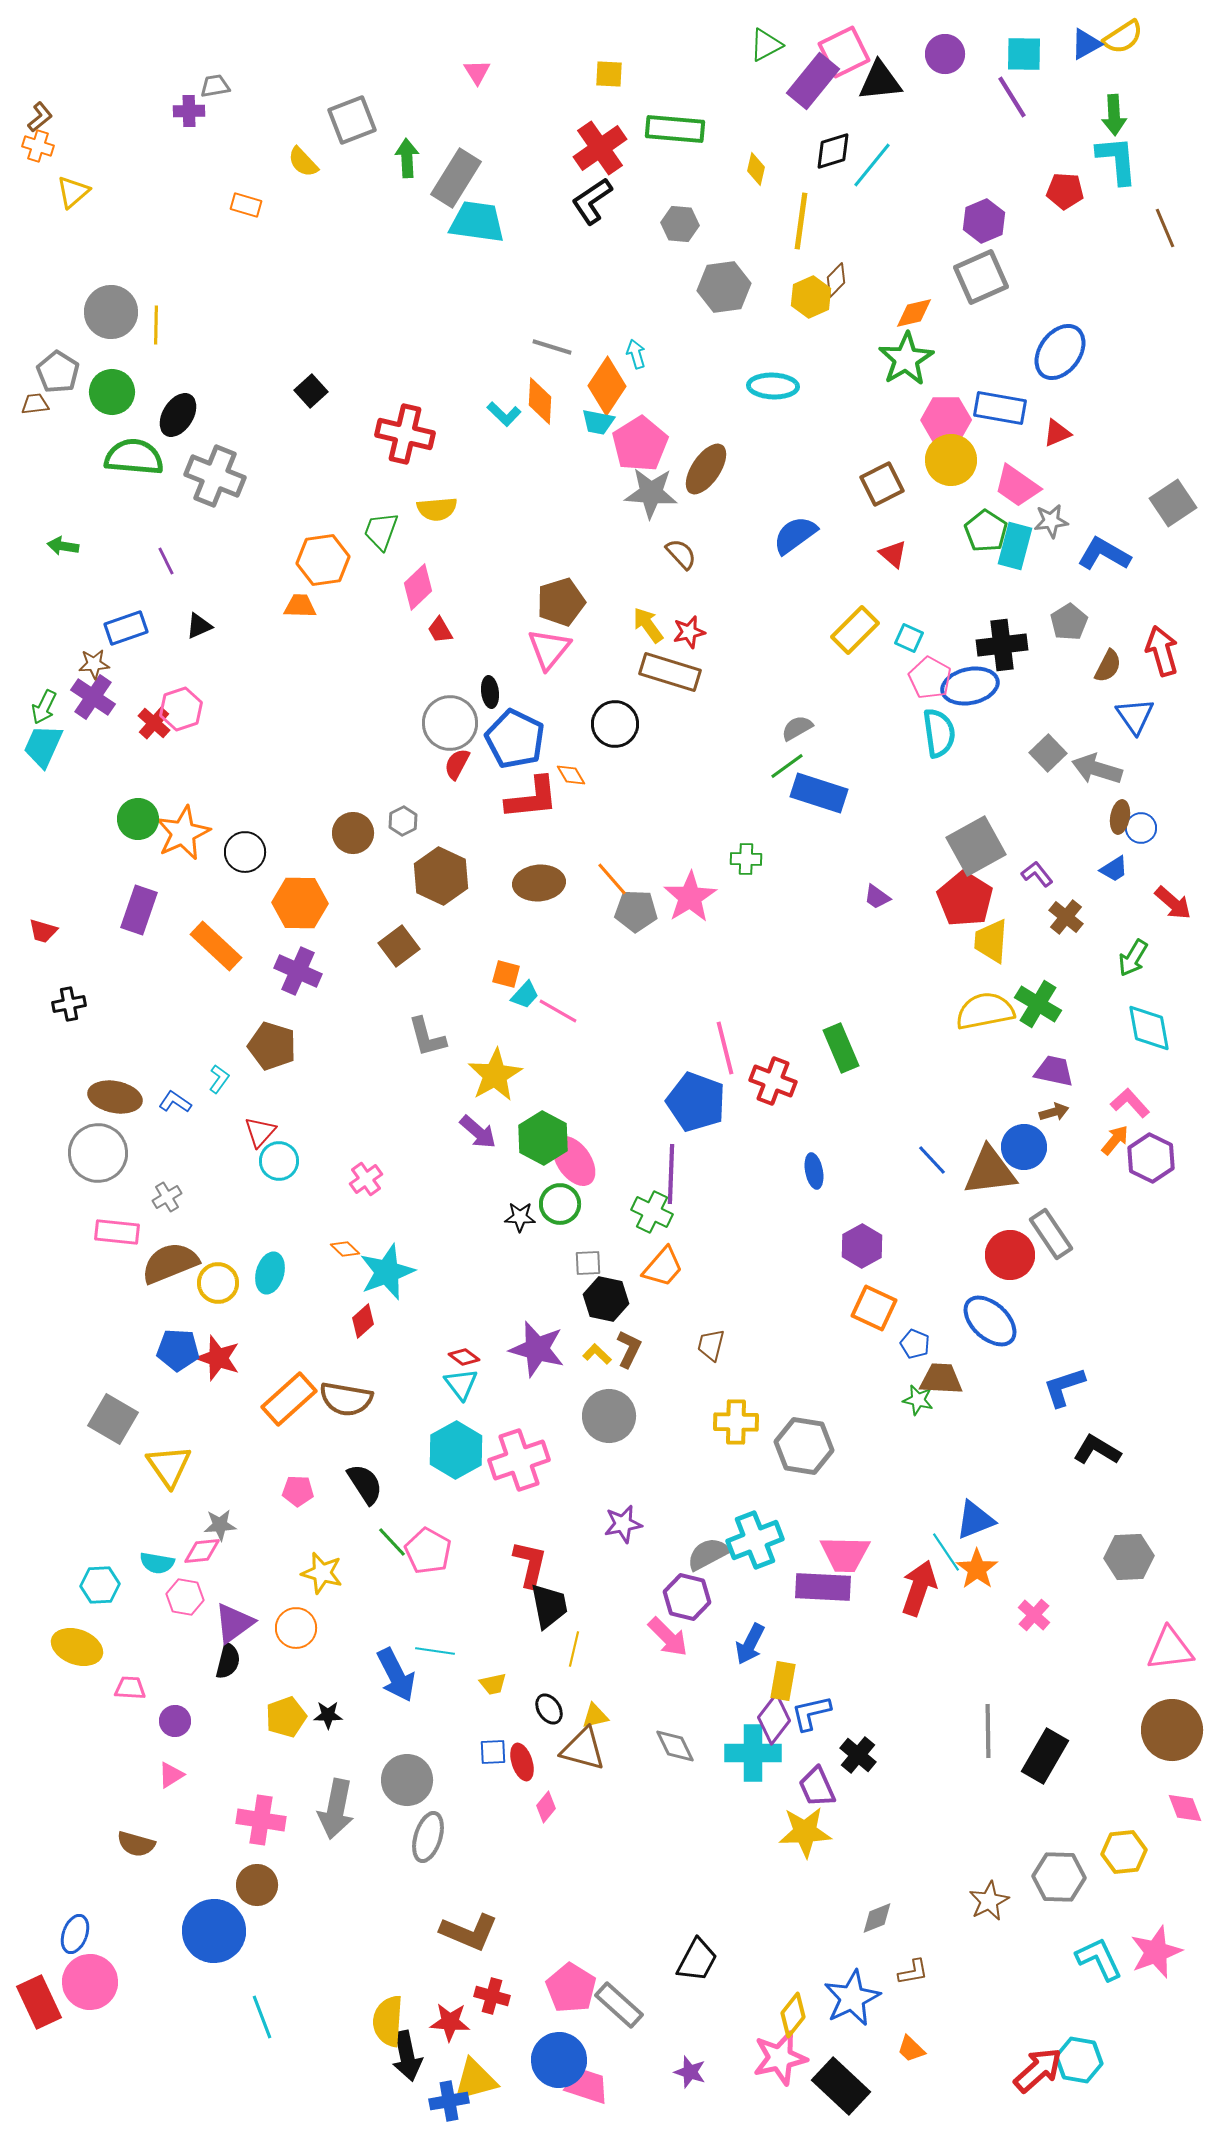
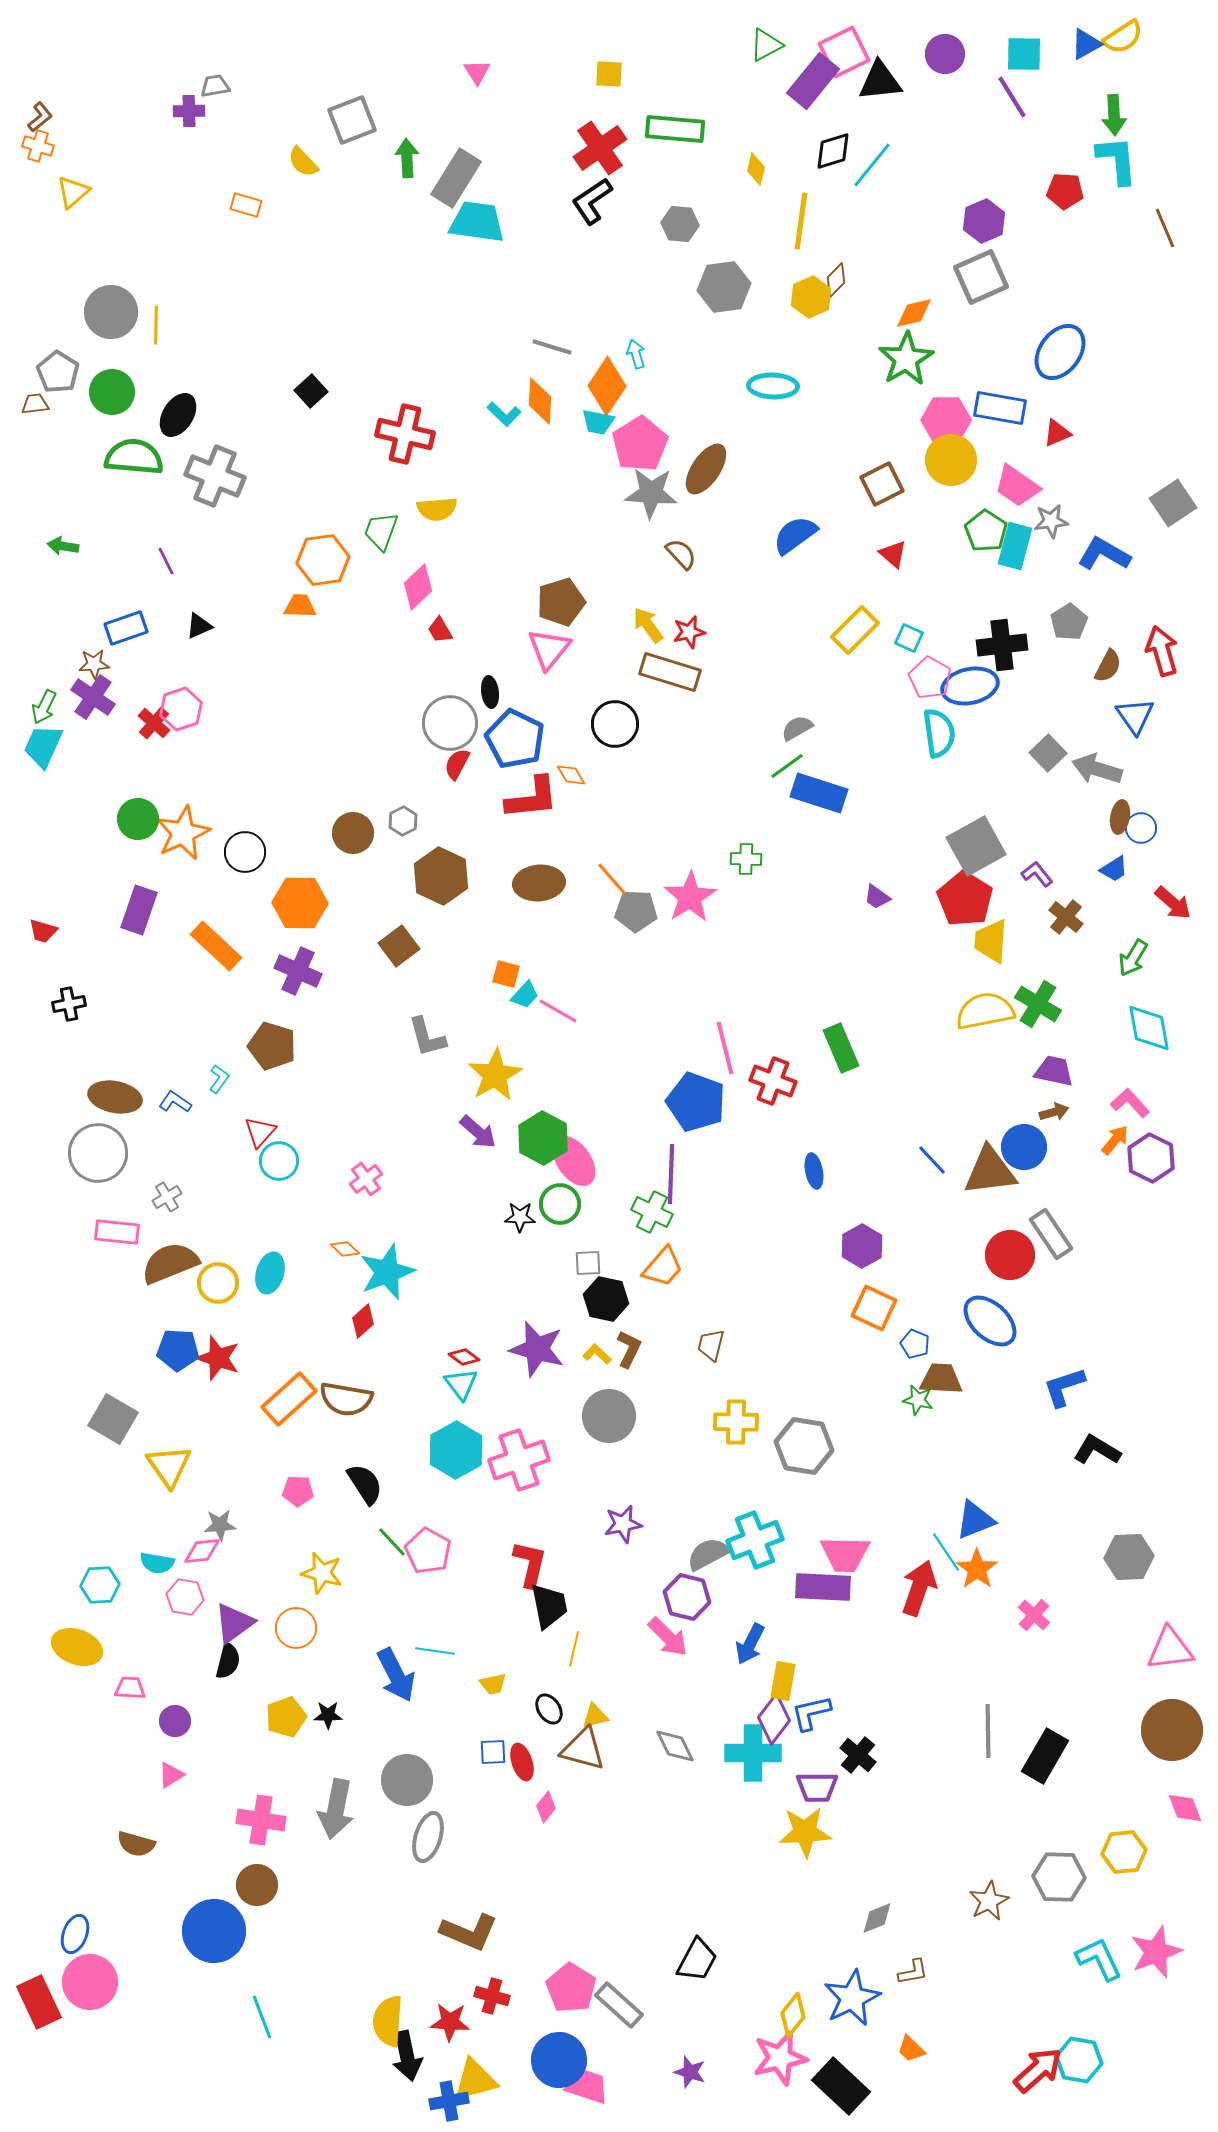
purple trapezoid at (817, 1787): rotated 66 degrees counterclockwise
